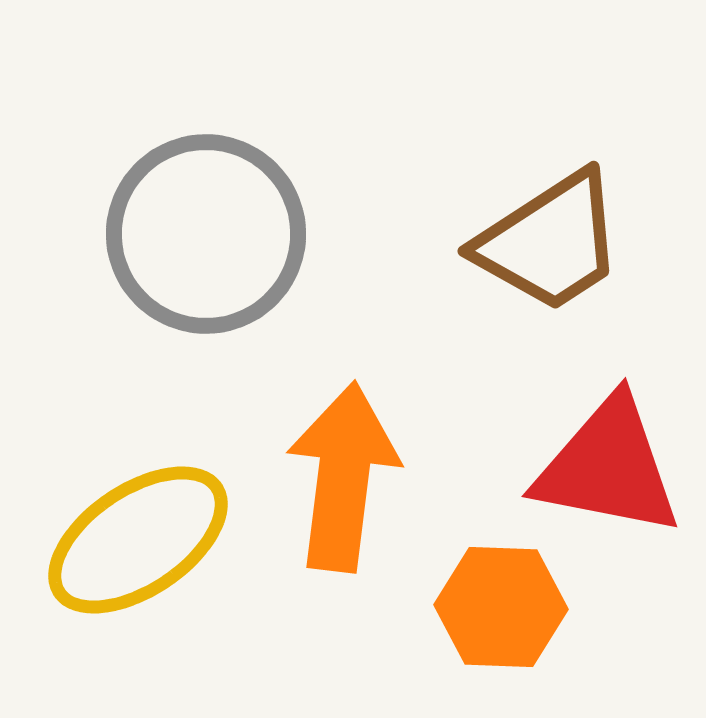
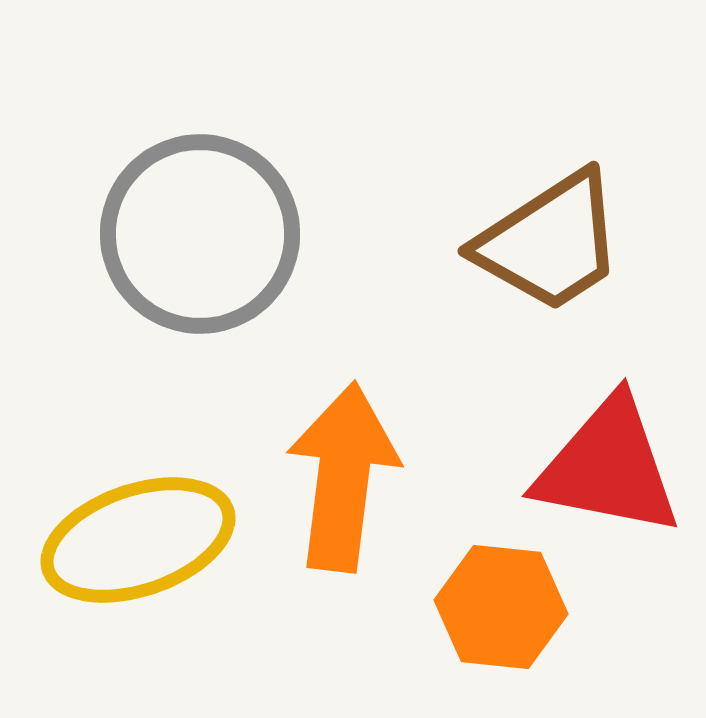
gray circle: moved 6 px left
yellow ellipse: rotated 15 degrees clockwise
orange hexagon: rotated 4 degrees clockwise
